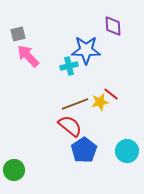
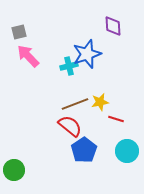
gray square: moved 1 px right, 2 px up
blue star: moved 1 px right, 4 px down; rotated 20 degrees counterclockwise
red line: moved 5 px right, 25 px down; rotated 21 degrees counterclockwise
